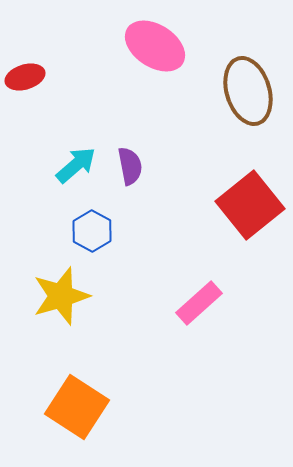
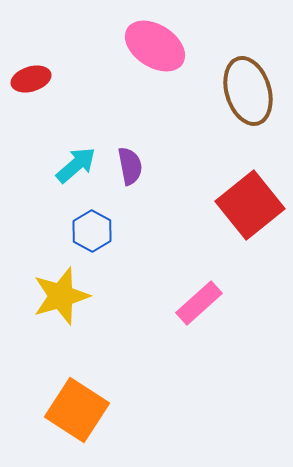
red ellipse: moved 6 px right, 2 px down
orange square: moved 3 px down
